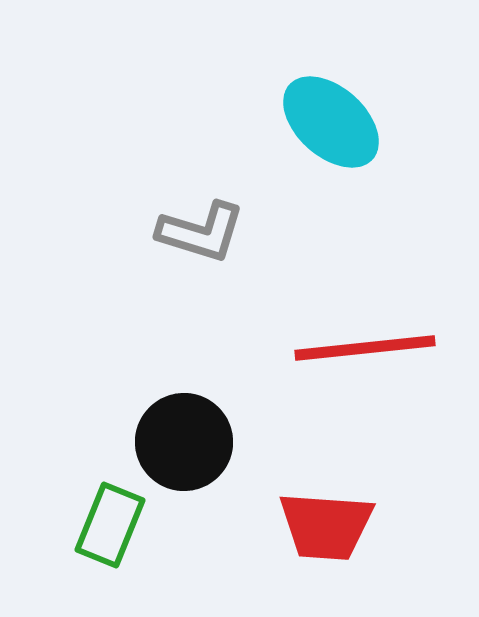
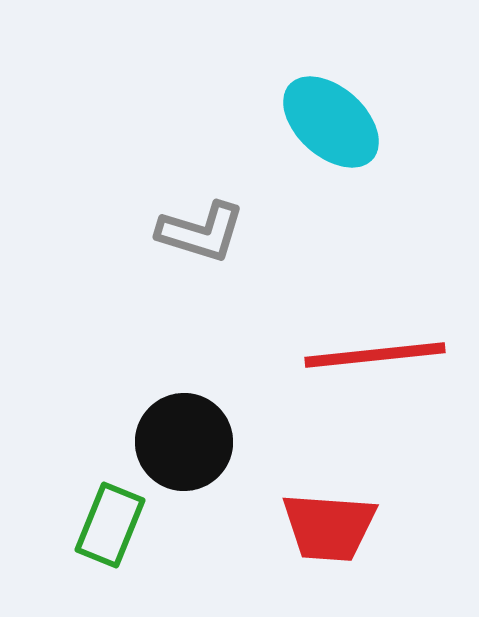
red line: moved 10 px right, 7 px down
red trapezoid: moved 3 px right, 1 px down
